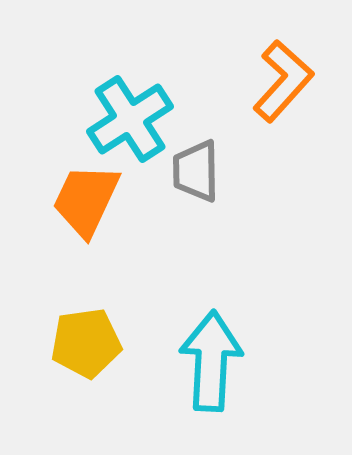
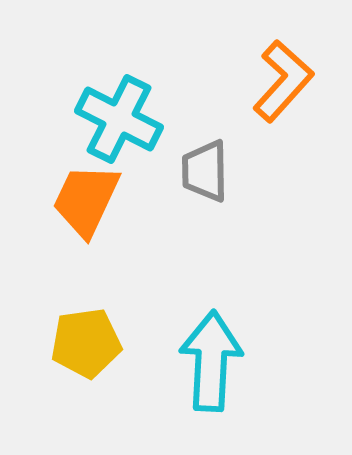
cyan cross: moved 11 px left; rotated 30 degrees counterclockwise
gray trapezoid: moved 9 px right
